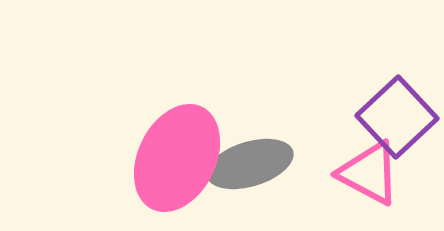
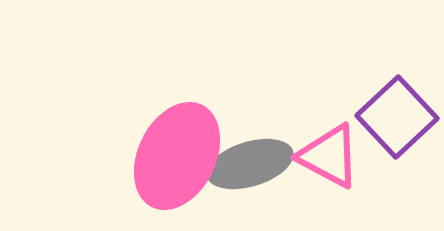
pink ellipse: moved 2 px up
pink triangle: moved 40 px left, 17 px up
